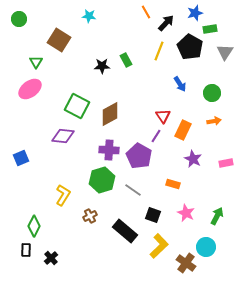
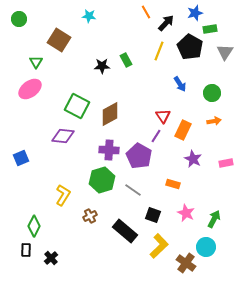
green arrow at (217, 216): moved 3 px left, 3 px down
